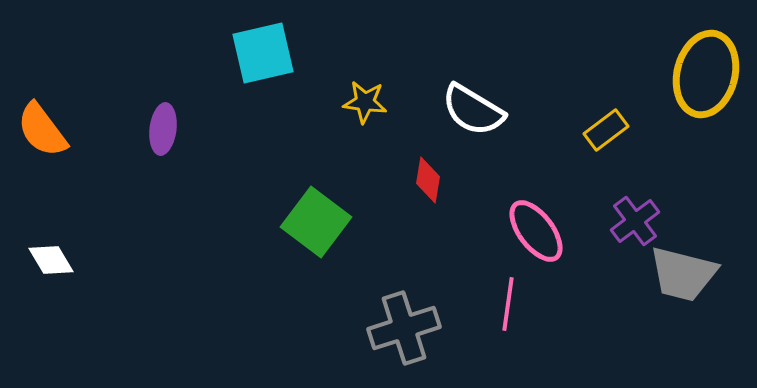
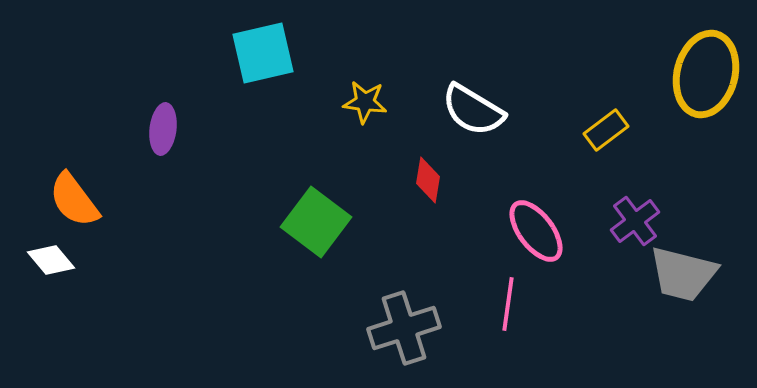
orange semicircle: moved 32 px right, 70 px down
white diamond: rotated 9 degrees counterclockwise
